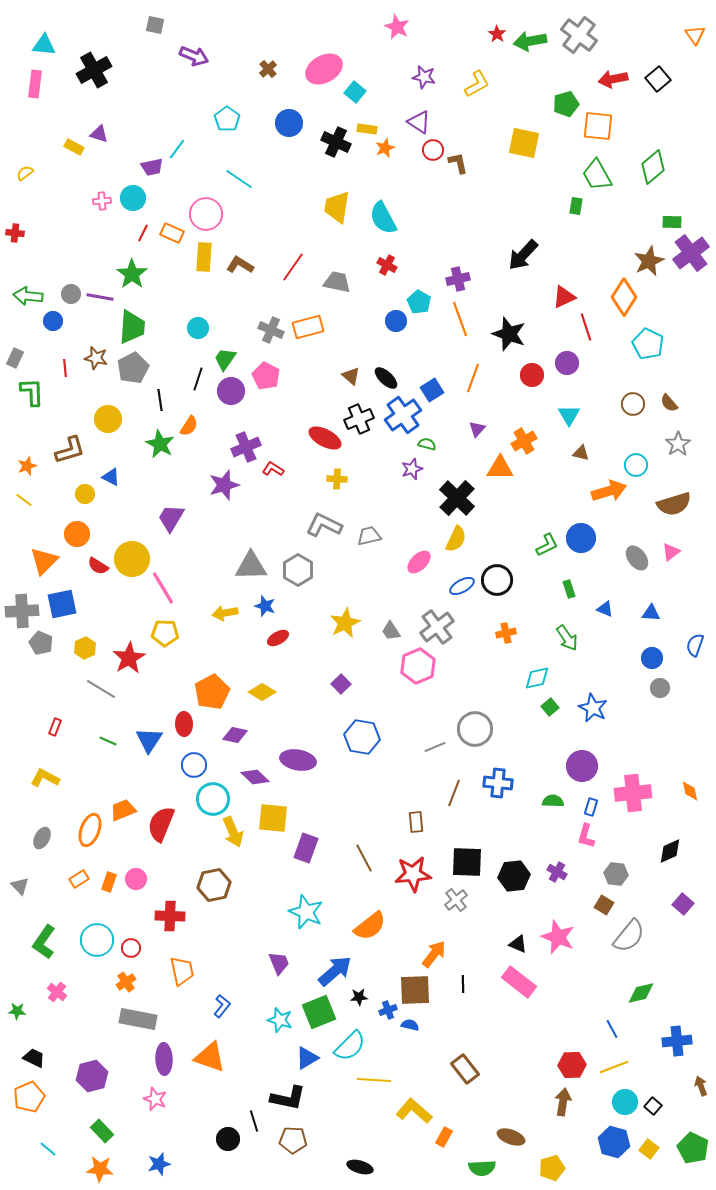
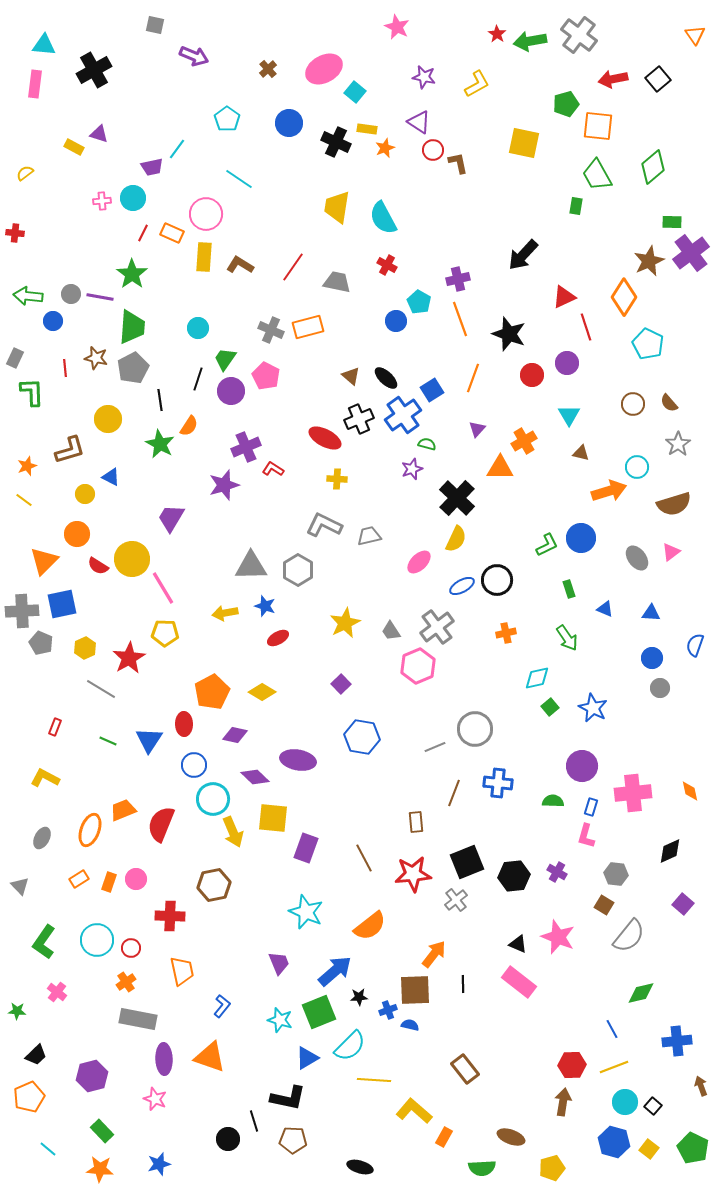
cyan circle at (636, 465): moved 1 px right, 2 px down
black square at (467, 862): rotated 24 degrees counterclockwise
black trapezoid at (34, 1058): moved 2 px right, 3 px up; rotated 110 degrees clockwise
